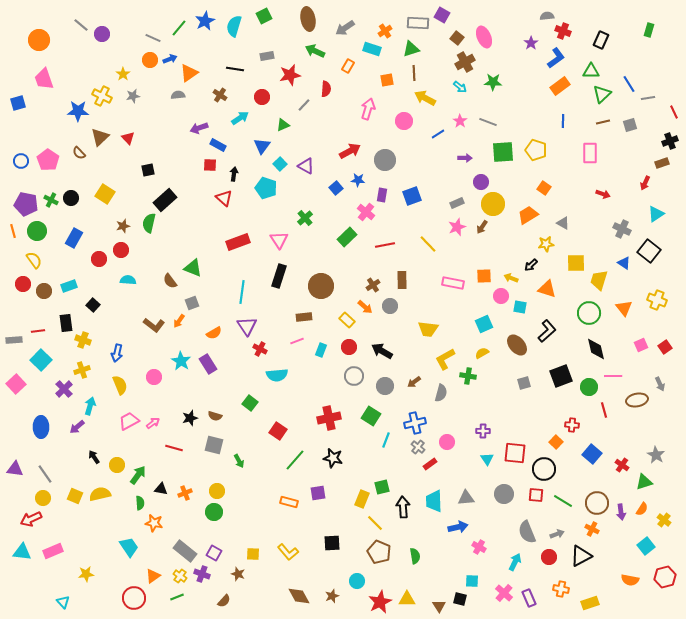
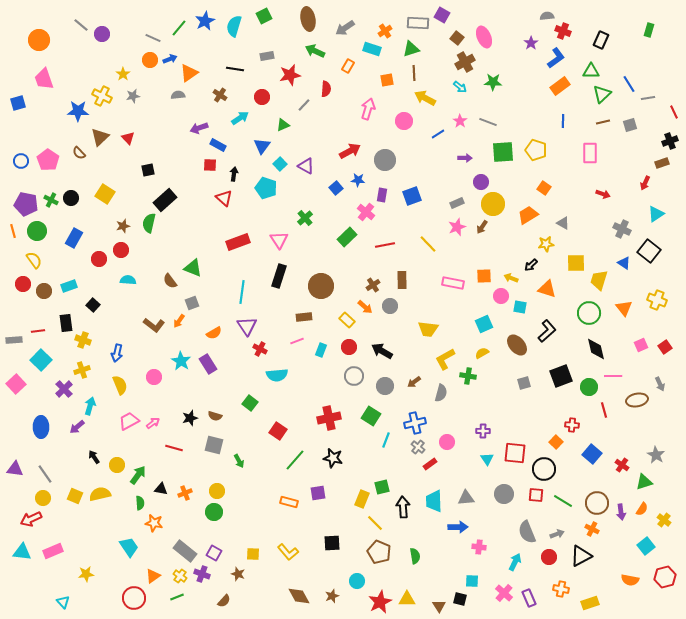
blue arrow at (458, 527): rotated 12 degrees clockwise
pink cross at (479, 547): rotated 24 degrees counterclockwise
